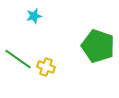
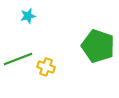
cyan star: moved 6 px left
green line: rotated 56 degrees counterclockwise
